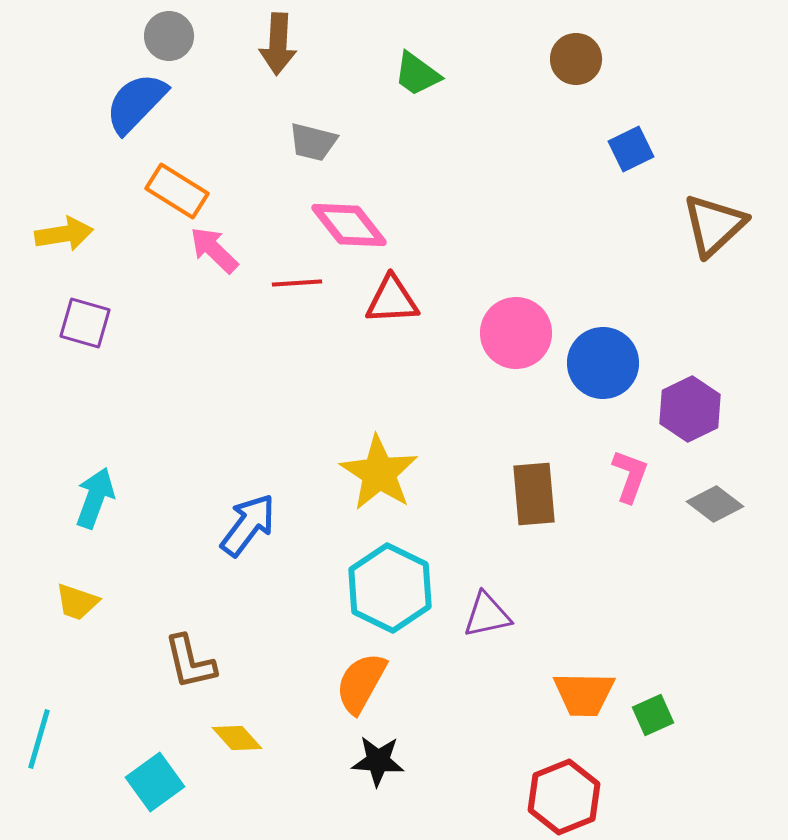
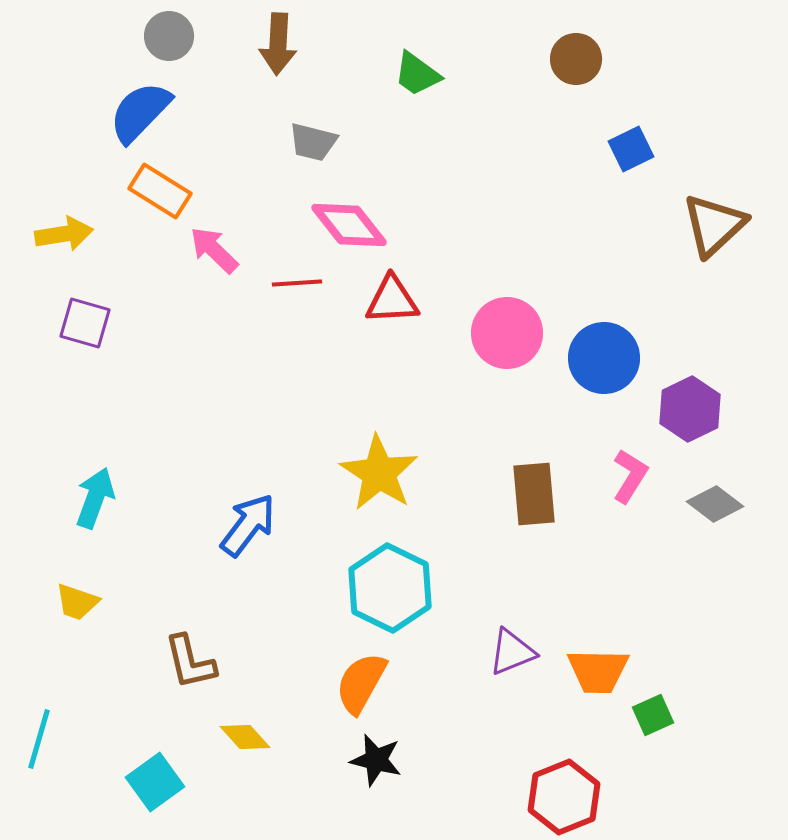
blue semicircle: moved 4 px right, 9 px down
orange rectangle: moved 17 px left
pink circle: moved 9 px left
blue circle: moved 1 px right, 5 px up
pink L-shape: rotated 12 degrees clockwise
purple triangle: moved 25 px right, 37 px down; rotated 10 degrees counterclockwise
orange trapezoid: moved 14 px right, 23 px up
yellow diamond: moved 8 px right, 1 px up
black star: moved 2 px left, 1 px up; rotated 10 degrees clockwise
